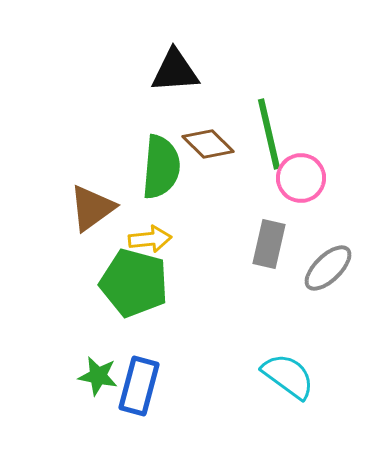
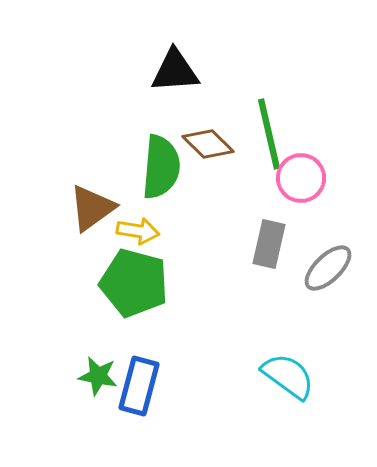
yellow arrow: moved 12 px left, 8 px up; rotated 15 degrees clockwise
